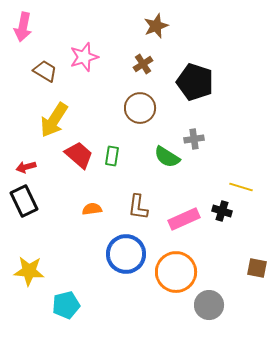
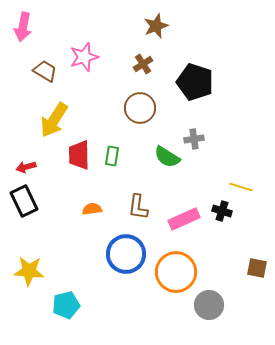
red trapezoid: rotated 132 degrees counterclockwise
